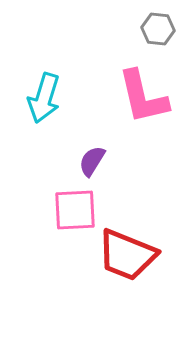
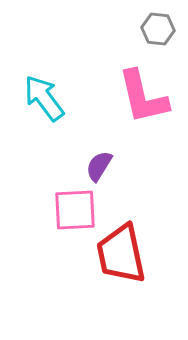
cyan arrow: rotated 126 degrees clockwise
purple semicircle: moved 7 px right, 5 px down
red trapezoid: moved 6 px left, 1 px up; rotated 56 degrees clockwise
